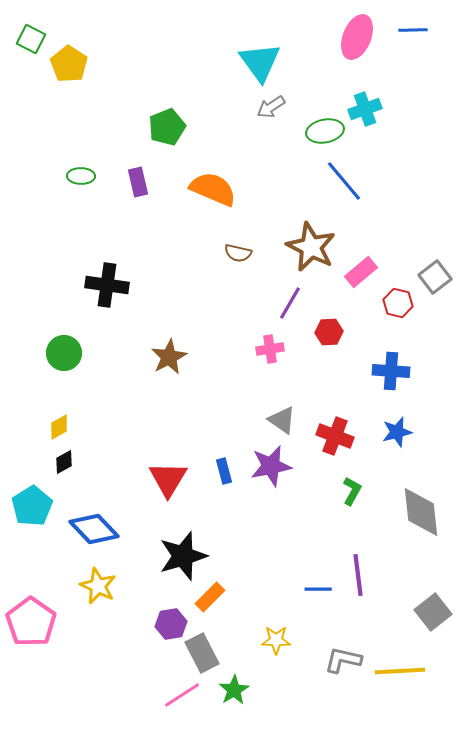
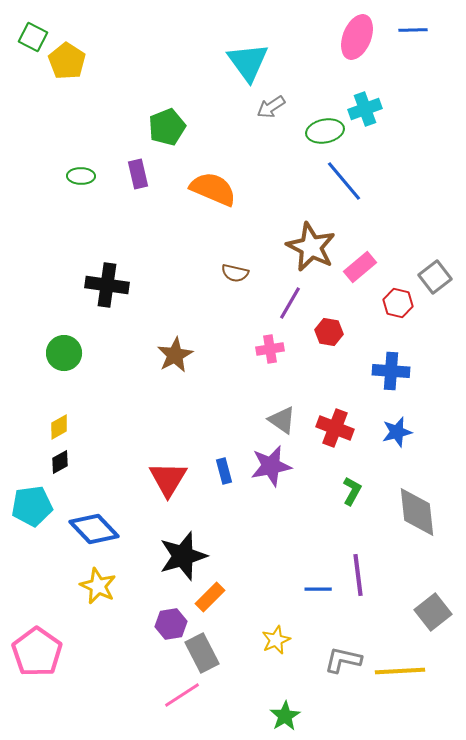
green square at (31, 39): moved 2 px right, 2 px up
cyan triangle at (260, 62): moved 12 px left
yellow pentagon at (69, 64): moved 2 px left, 3 px up
purple rectangle at (138, 182): moved 8 px up
brown semicircle at (238, 253): moved 3 px left, 20 px down
pink rectangle at (361, 272): moved 1 px left, 5 px up
red hexagon at (329, 332): rotated 12 degrees clockwise
brown star at (169, 357): moved 6 px right, 2 px up
red cross at (335, 436): moved 8 px up
black diamond at (64, 462): moved 4 px left
cyan pentagon at (32, 506): rotated 24 degrees clockwise
gray diamond at (421, 512): moved 4 px left
pink pentagon at (31, 622): moved 6 px right, 30 px down
yellow star at (276, 640): rotated 24 degrees counterclockwise
green star at (234, 690): moved 51 px right, 26 px down
